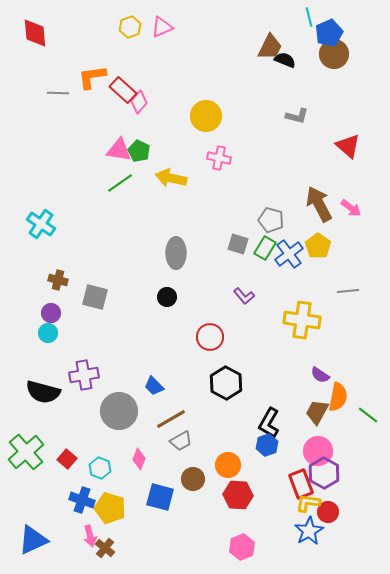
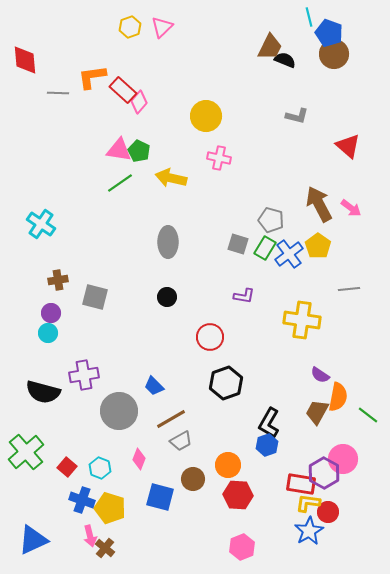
pink triangle at (162, 27): rotated 20 degrees counterclockwise
red diamond at (35, 33): moved 10 px left, 27 px down
blue pentagon at (329, 33): rotated 28 degrees counterclockwise
gray ellipse at (176, 253): moved 8 px left, 11 px up
brown cross at (58, 280): rotated 24 degrees counterclockwise
gray line at (348, 291): moved 1 px right, 2 px up
purple L-shape at (244, 296): rotated 40 degrees counterclockwise
black hexagon at (226, 383): rotated 12 degrees clockwise
pink circle at (318, 451): moved 25 px right, 8 px down
red square at (67, 459): moved 8 px down
red rectangle at (301, 484): rotated 60 degrees counterclockwise
